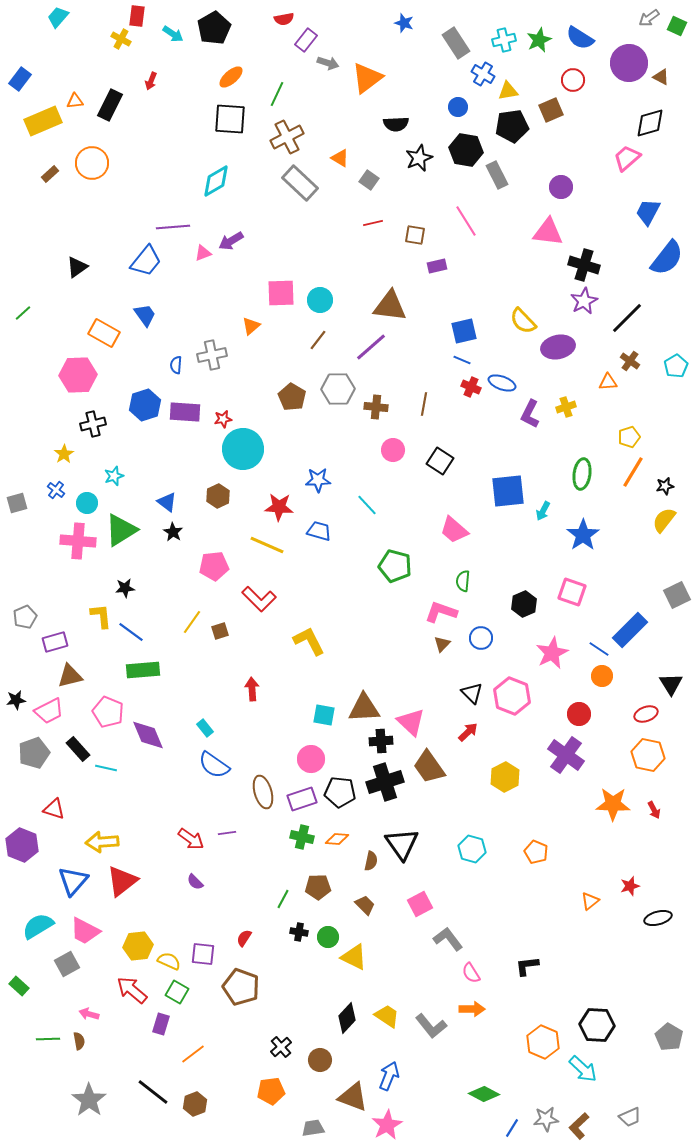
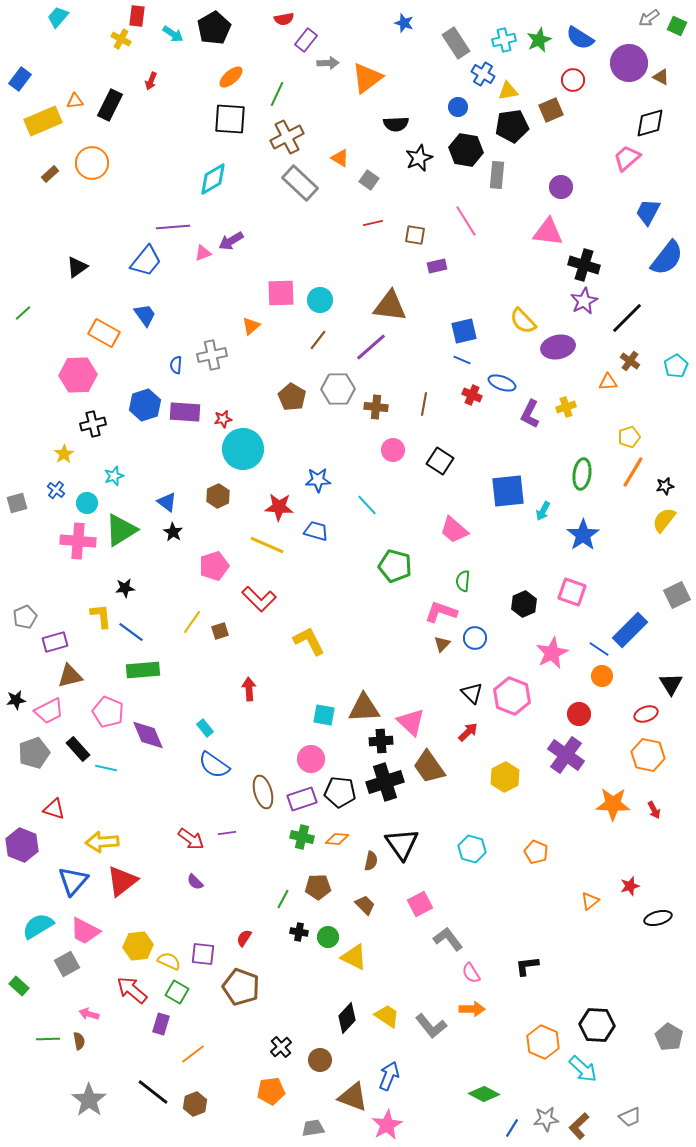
gray arrow at (328, 63): rotated 20 degrees counterclockwise
gray rectangle at (497, 175): rotated 32 degrees clockwise
cyan diamond at (216, 181): moved 3 px left, 2 px up
red cross at (471, 387): moved 1 px right, 8 px down
blue trapezoid at (319, 531): moved 3 px left
pink pentagon at (214, 566): rotated 12 degrees counterclockwise
blue circle at (481, 638): moved 6 px left
red arrow at (252, 689): moved 3 px left
